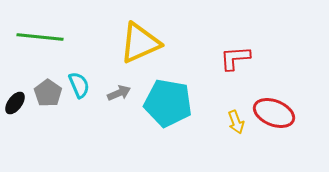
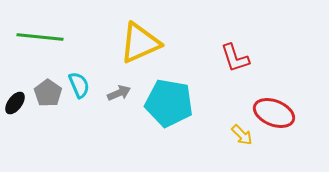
red L-shape: rotated 104 degrees counterclockwise
cyan pentagon: moved 1 px right
yellow arrow: moved 6 px right, 13 px down; rotated 25 degrees counterclockwise
